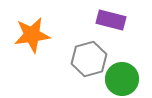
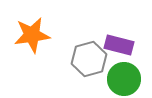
purple rectangle: moved 8 px right, 25 px down
green circle: moved 2 px right
